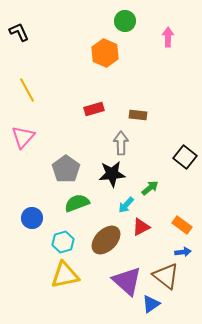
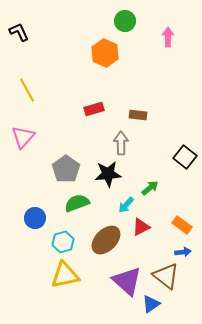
black star: moved 4 px left
blue circle: moved 3 px right
